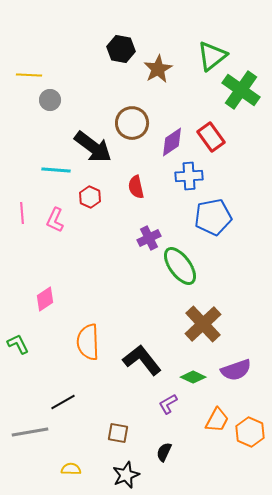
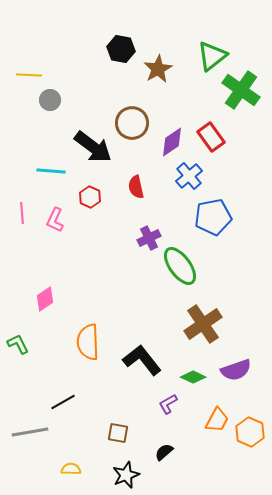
cyan line: moved 5 px left, 1 px down
blue cross: rotated 36 degrees counterclockwise
brown cross: rotated 9 degrees clockwise
black semicircle: rotated 24 degrees clockwise
